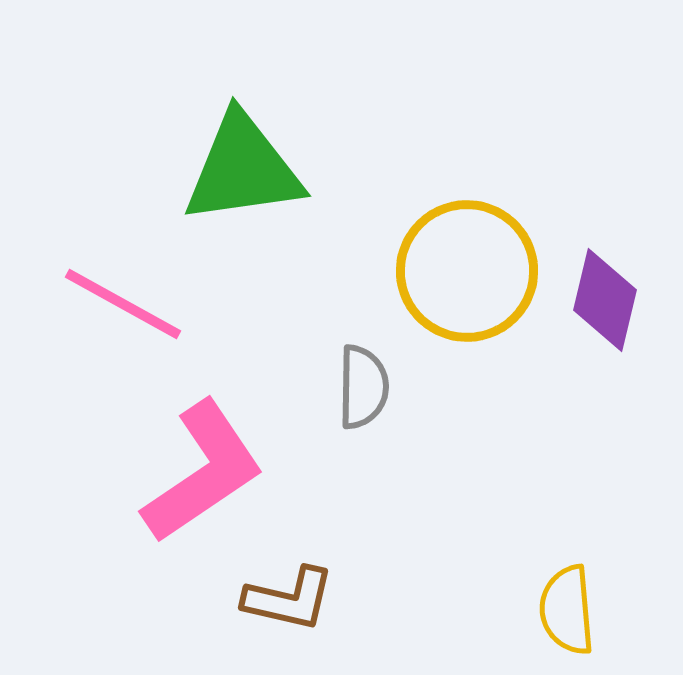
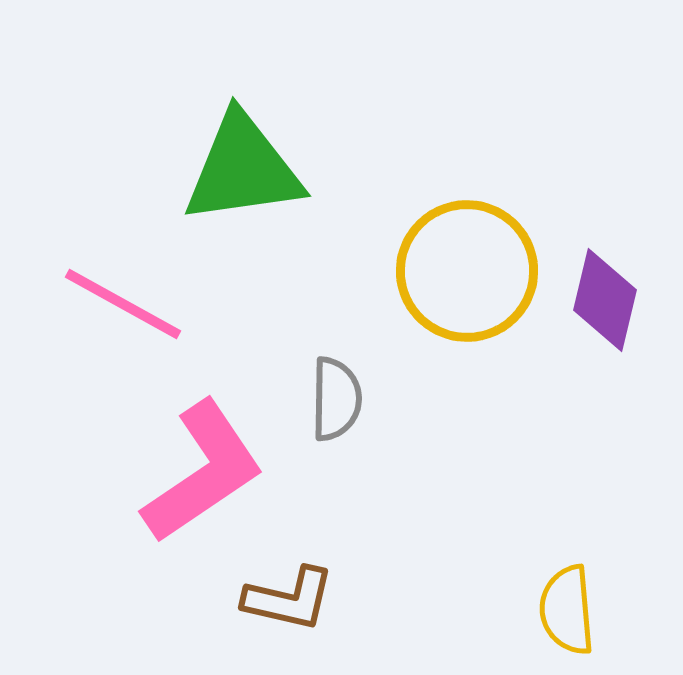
gray semicircle: moved 27 px left, 12 px down
